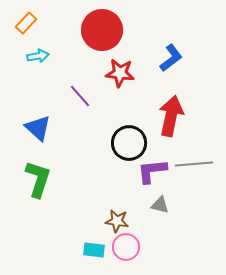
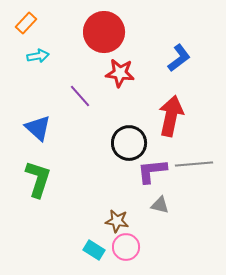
red circle: moved 2 px right, 2 px down
blue L-shape: moved 8 px right
cyan rectangle: rotated 25 degrees clockwise
